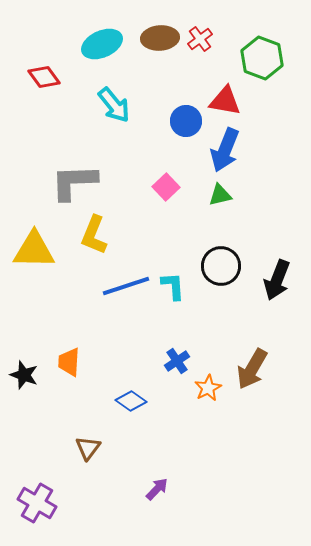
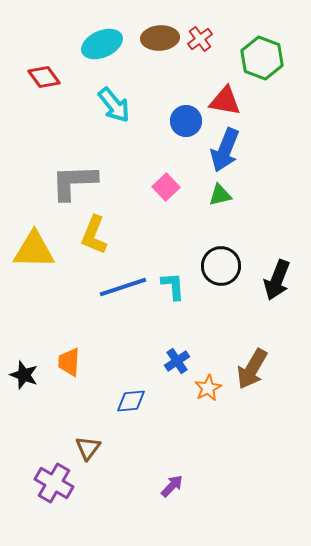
blue line: moved 3 px left, 1 px down
blue diamond: rotated 40 degrees counterclockwise
purple arrow: moved 15 px right, 3 px up
purple cross: moved 17 px right, 20 px up
